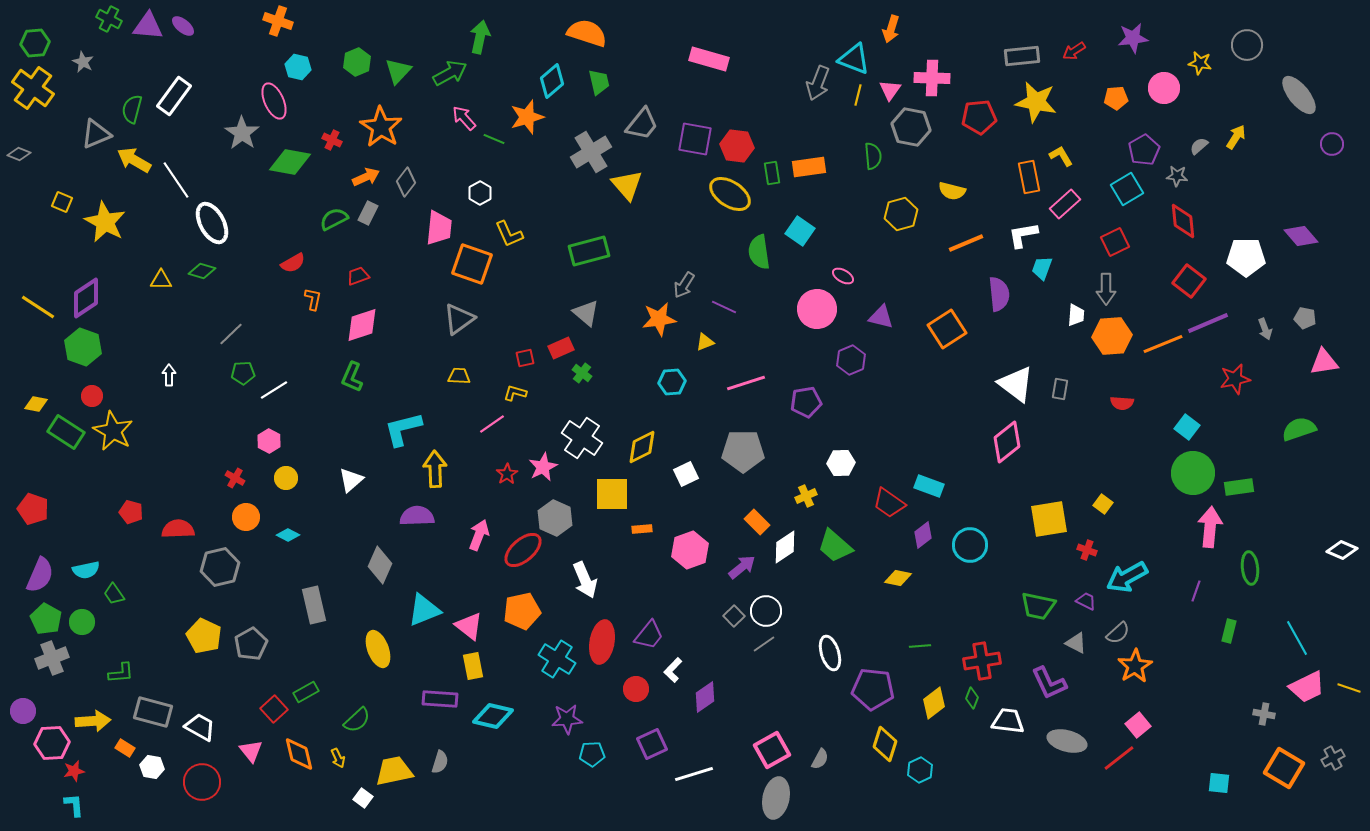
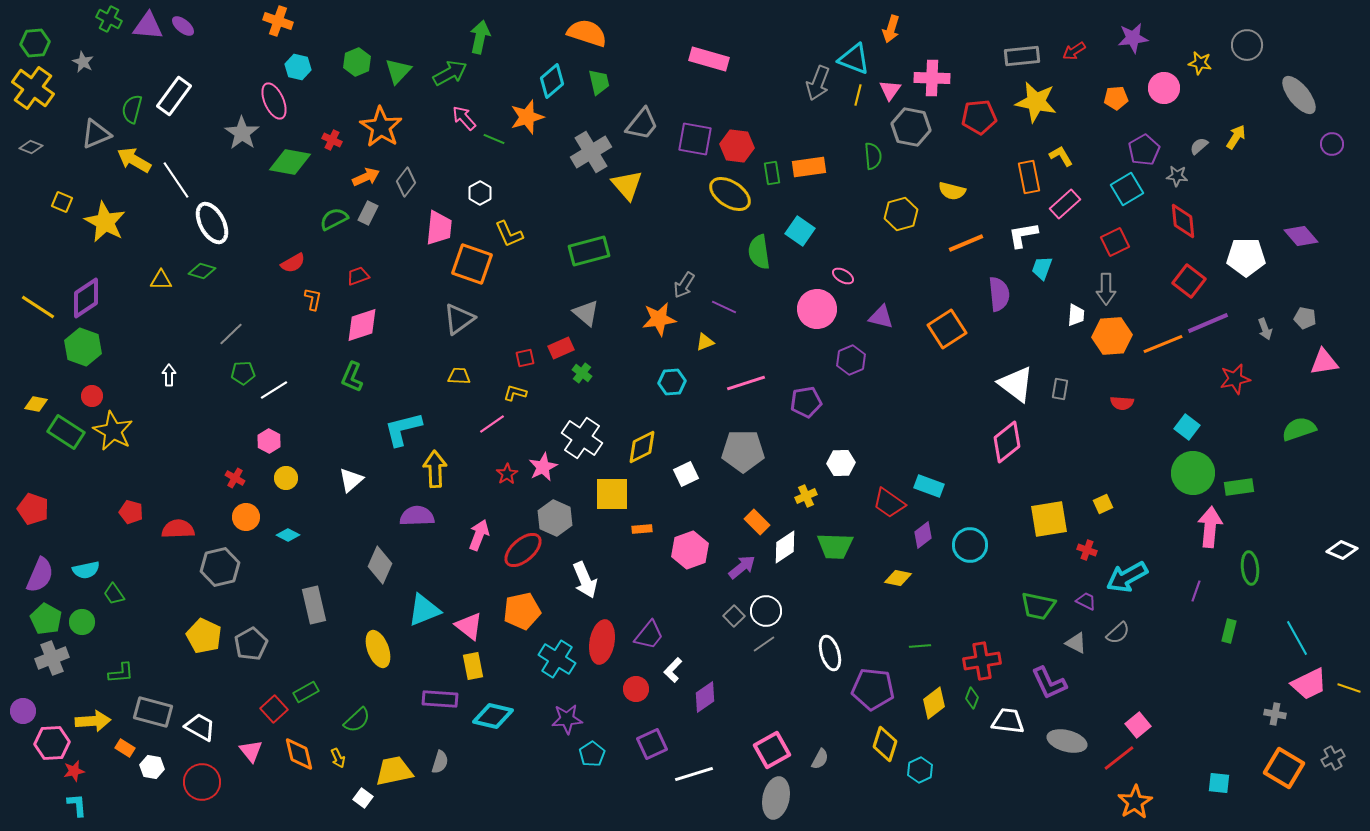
gray diamond at (19, 154): moved 12 px right, 7 px up
yellow square at (1103, 504): rotated 30 degrees clockwise
green trapezoid at (835, 546): rotated 39 degrees counterclockwise
orange star at (1135, 666): moved 136 px down
pink trapezoid at (1307, 687): moved 2 px right, 3 px up
gray cross at (1264, 714): moved 11 px right
cyan pentagon at (592, 754): rotated 30 degrees counterclockwise
cyan L-shape at (74, 805): moved 3 px right
